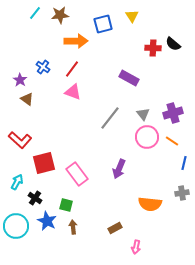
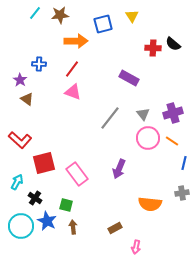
blue cross: moved 4 px left, 3 px up; rotated 32 degrees counterclockwise
pink circle: moved 1 px right, 1 px down
cyan circle: moved 5 px right
